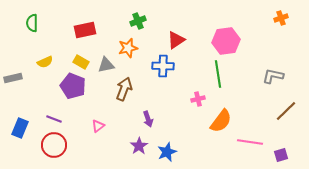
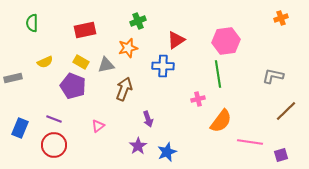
purple star: moved 1 px left
